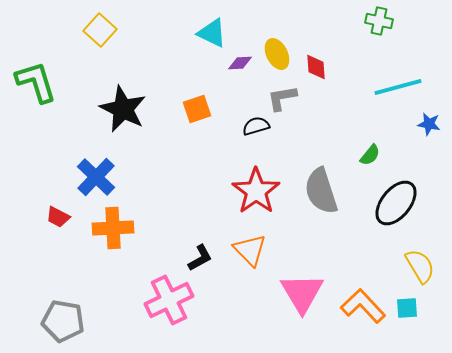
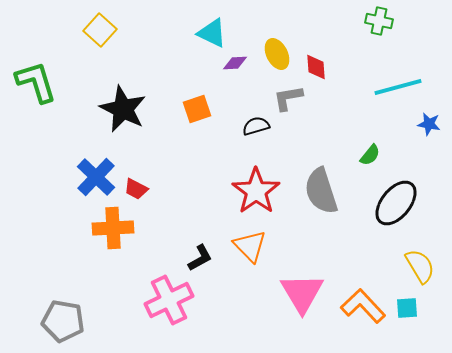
purple diamond: moved 5 px left
gray L-shape: moved 6 px right
red trapezoid: moved 78 px right, 28 px up
orange triangle: moved 4 px up
